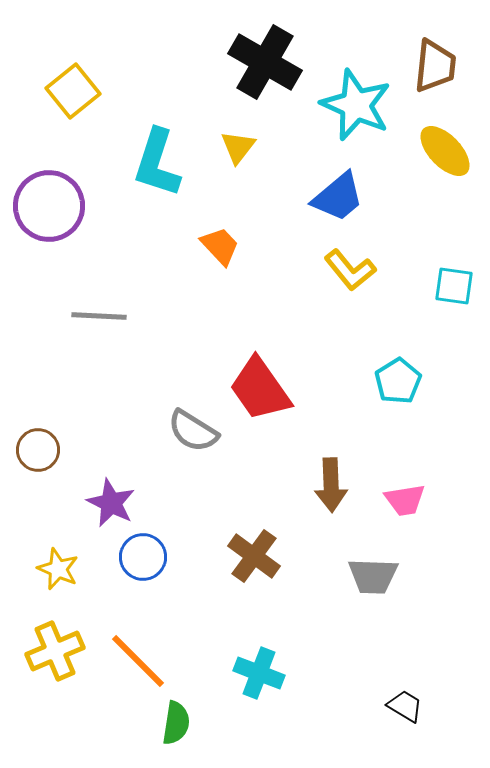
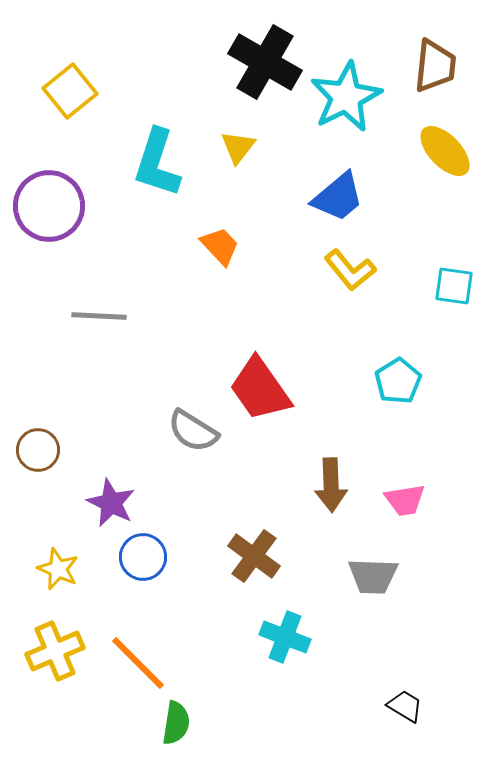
yellow square: moved 3 px left
cyan star: moved 10 px left, 8 px up; rotated 22 degrees clockwise
orange line: moved 2 px down
cyan cross: moved 26 px right, 36 px up
